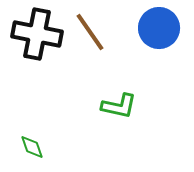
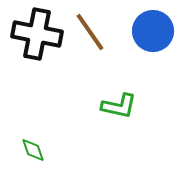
blue circle: moved 6 px left, 3 px down
green diamond: moved 1 px right, 3 px down
